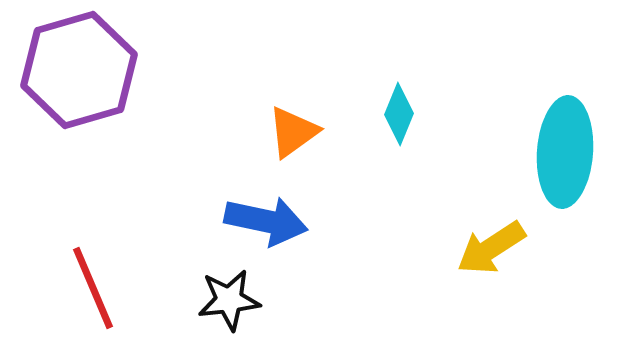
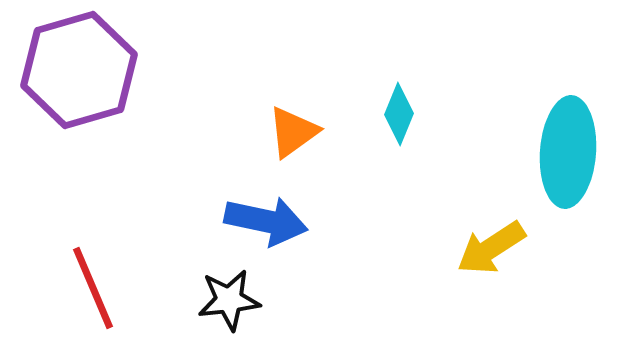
cyan ellipse: moved 3 px right
